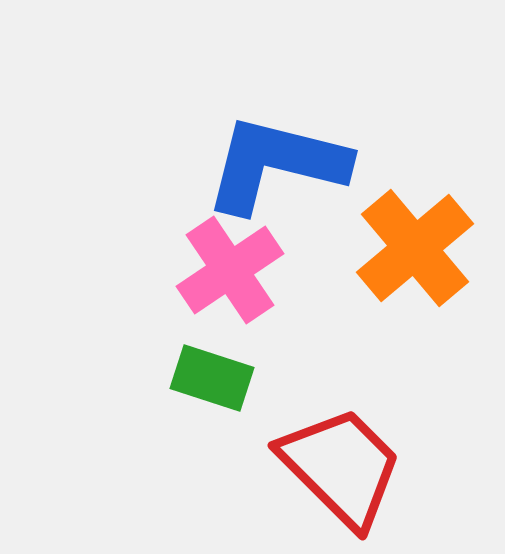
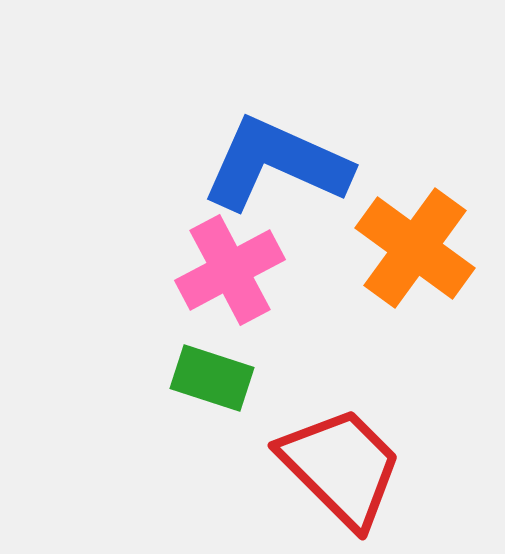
blue L-shape: rotated 10 degrees clockwise
orange cross: rotated 14 degrees counterclockwise
pink cross: rotated 6 degrees clockwise
